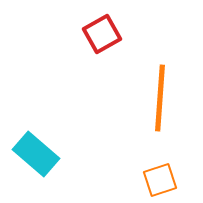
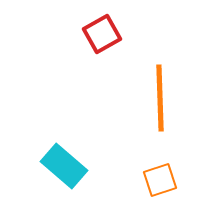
orange line: rotated 6 degrees counterclockwise
cyan rectangle: moved 28 px right, 12 px down
